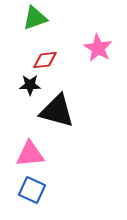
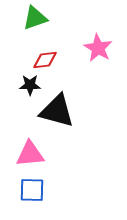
blue square: rotated 24 degrees counterclockwise
